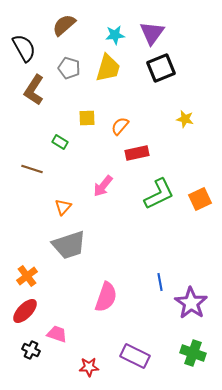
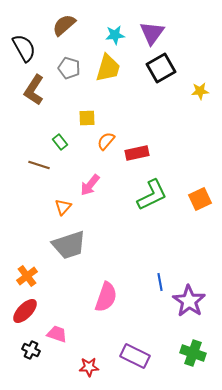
black square: rotated 8 degrees counterclockwise
yellow star: moved 15 px right, 28 px up; rotated 18 degrees counterclockwise
orange semicircle: moved 14 px left, 15 px down
green rectangle: rotated 21 degrees clockwise
brown line: moved 7 px right, 4 px up
pink arrow: moved 13 px left, 1 px up
green L-shape: moved 7 px left, 1 px down
purple star: moved 2 px left, 2 px up
